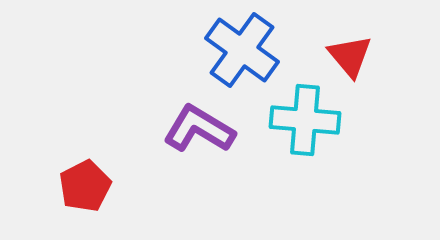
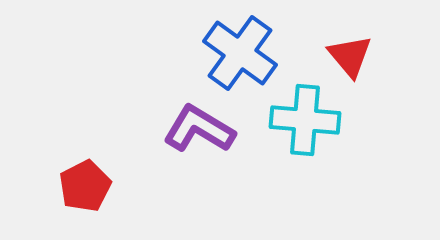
blue cross: moved 2 px left, 3 px down
